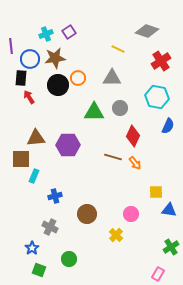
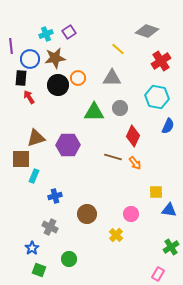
yellow line: rotated 16 degrees clockwise
brown triangle: rotated 12 degrees counterclockwise
